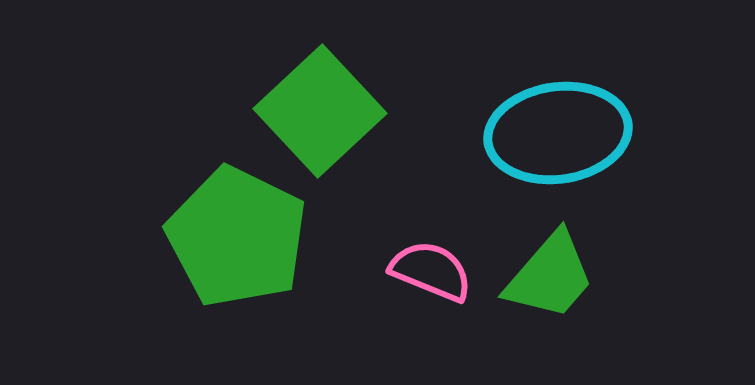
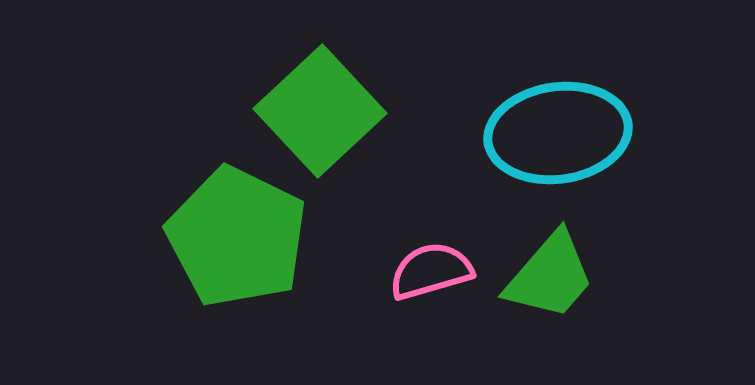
pink semicircle: rotated 38 degrees counterclockwise
